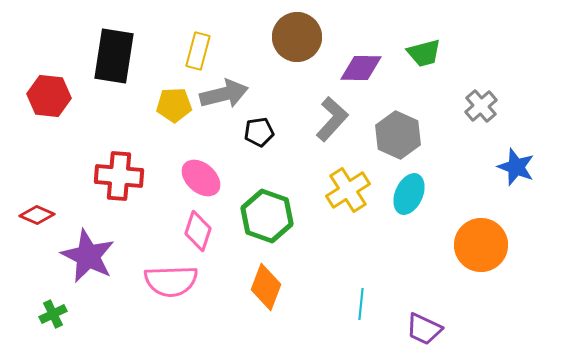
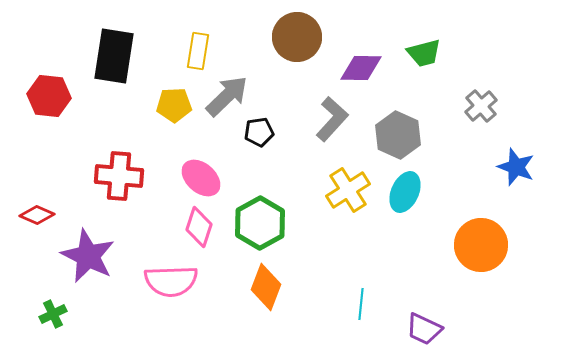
yellow rectangle: rotated 6 degrees counterclockwise
gray arrow: moved 3 px right, 2 px down; rotated 30 degrees counterclockwise
cyan ellipse: moved 4 px left, 2 px up
green hexagon: moved 7 px left, 7 px down; rotated 12 degrees clockwise
pink diamond: moved 1 px right, 4 px up
